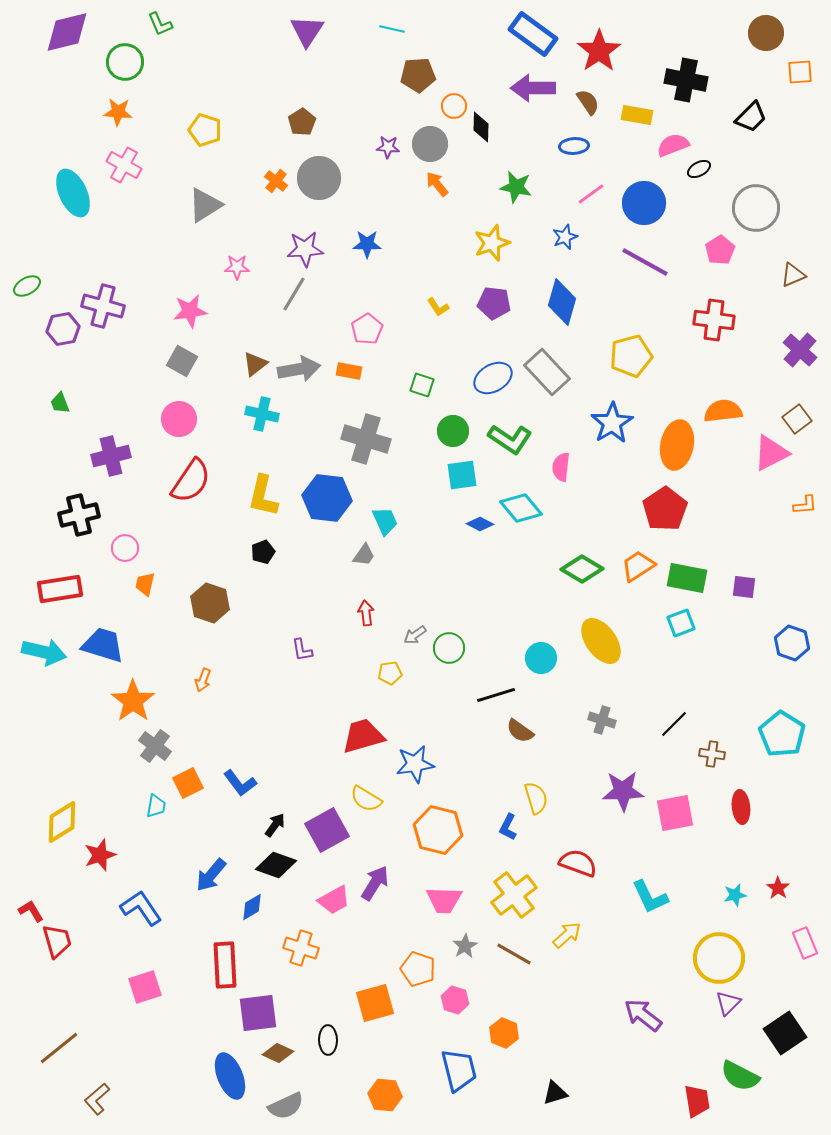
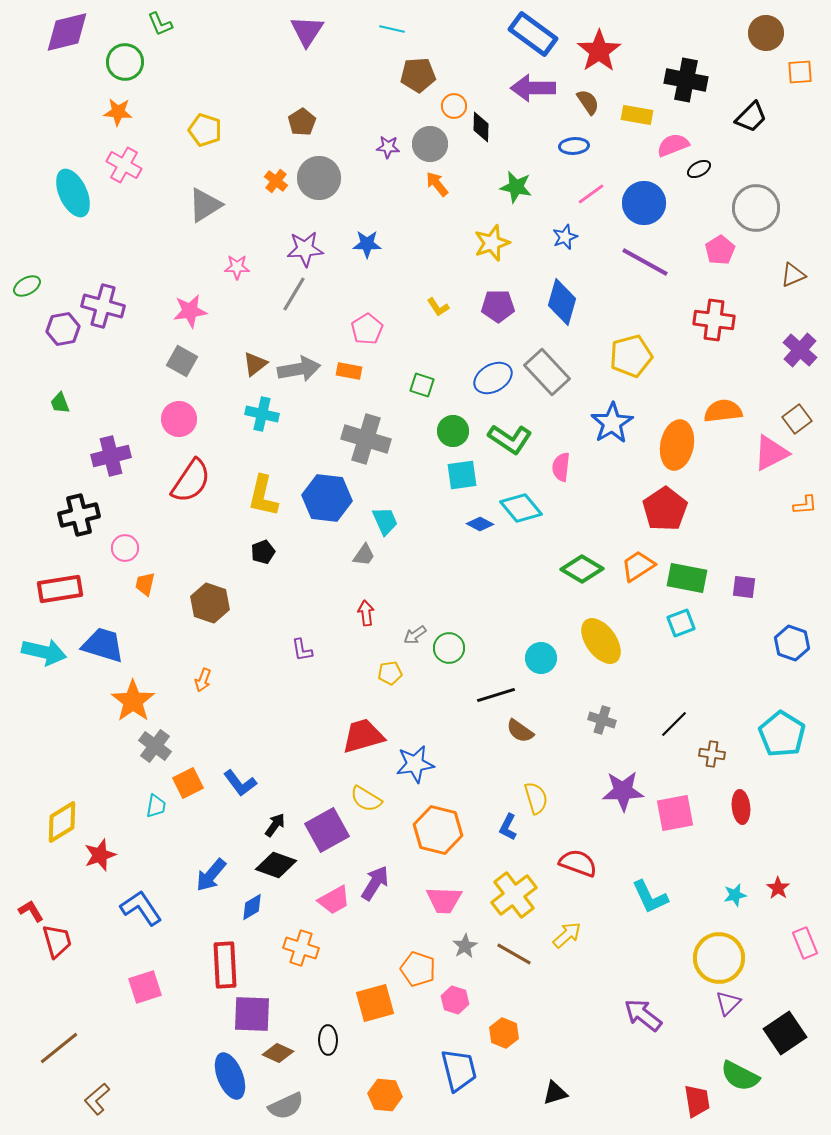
purple pentagon at (494, 303): moved 4 px right, 3 px down; rotated 8 degrees counterclockwise
purple square at (258, 1013): moved 6 px left, 1 px down; rotated 9 degrees clockwise
